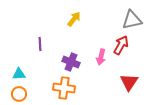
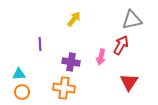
purple cross: rotated 12 degrees counterclockwise
orange circle: moved 3 px right, 2 px up
